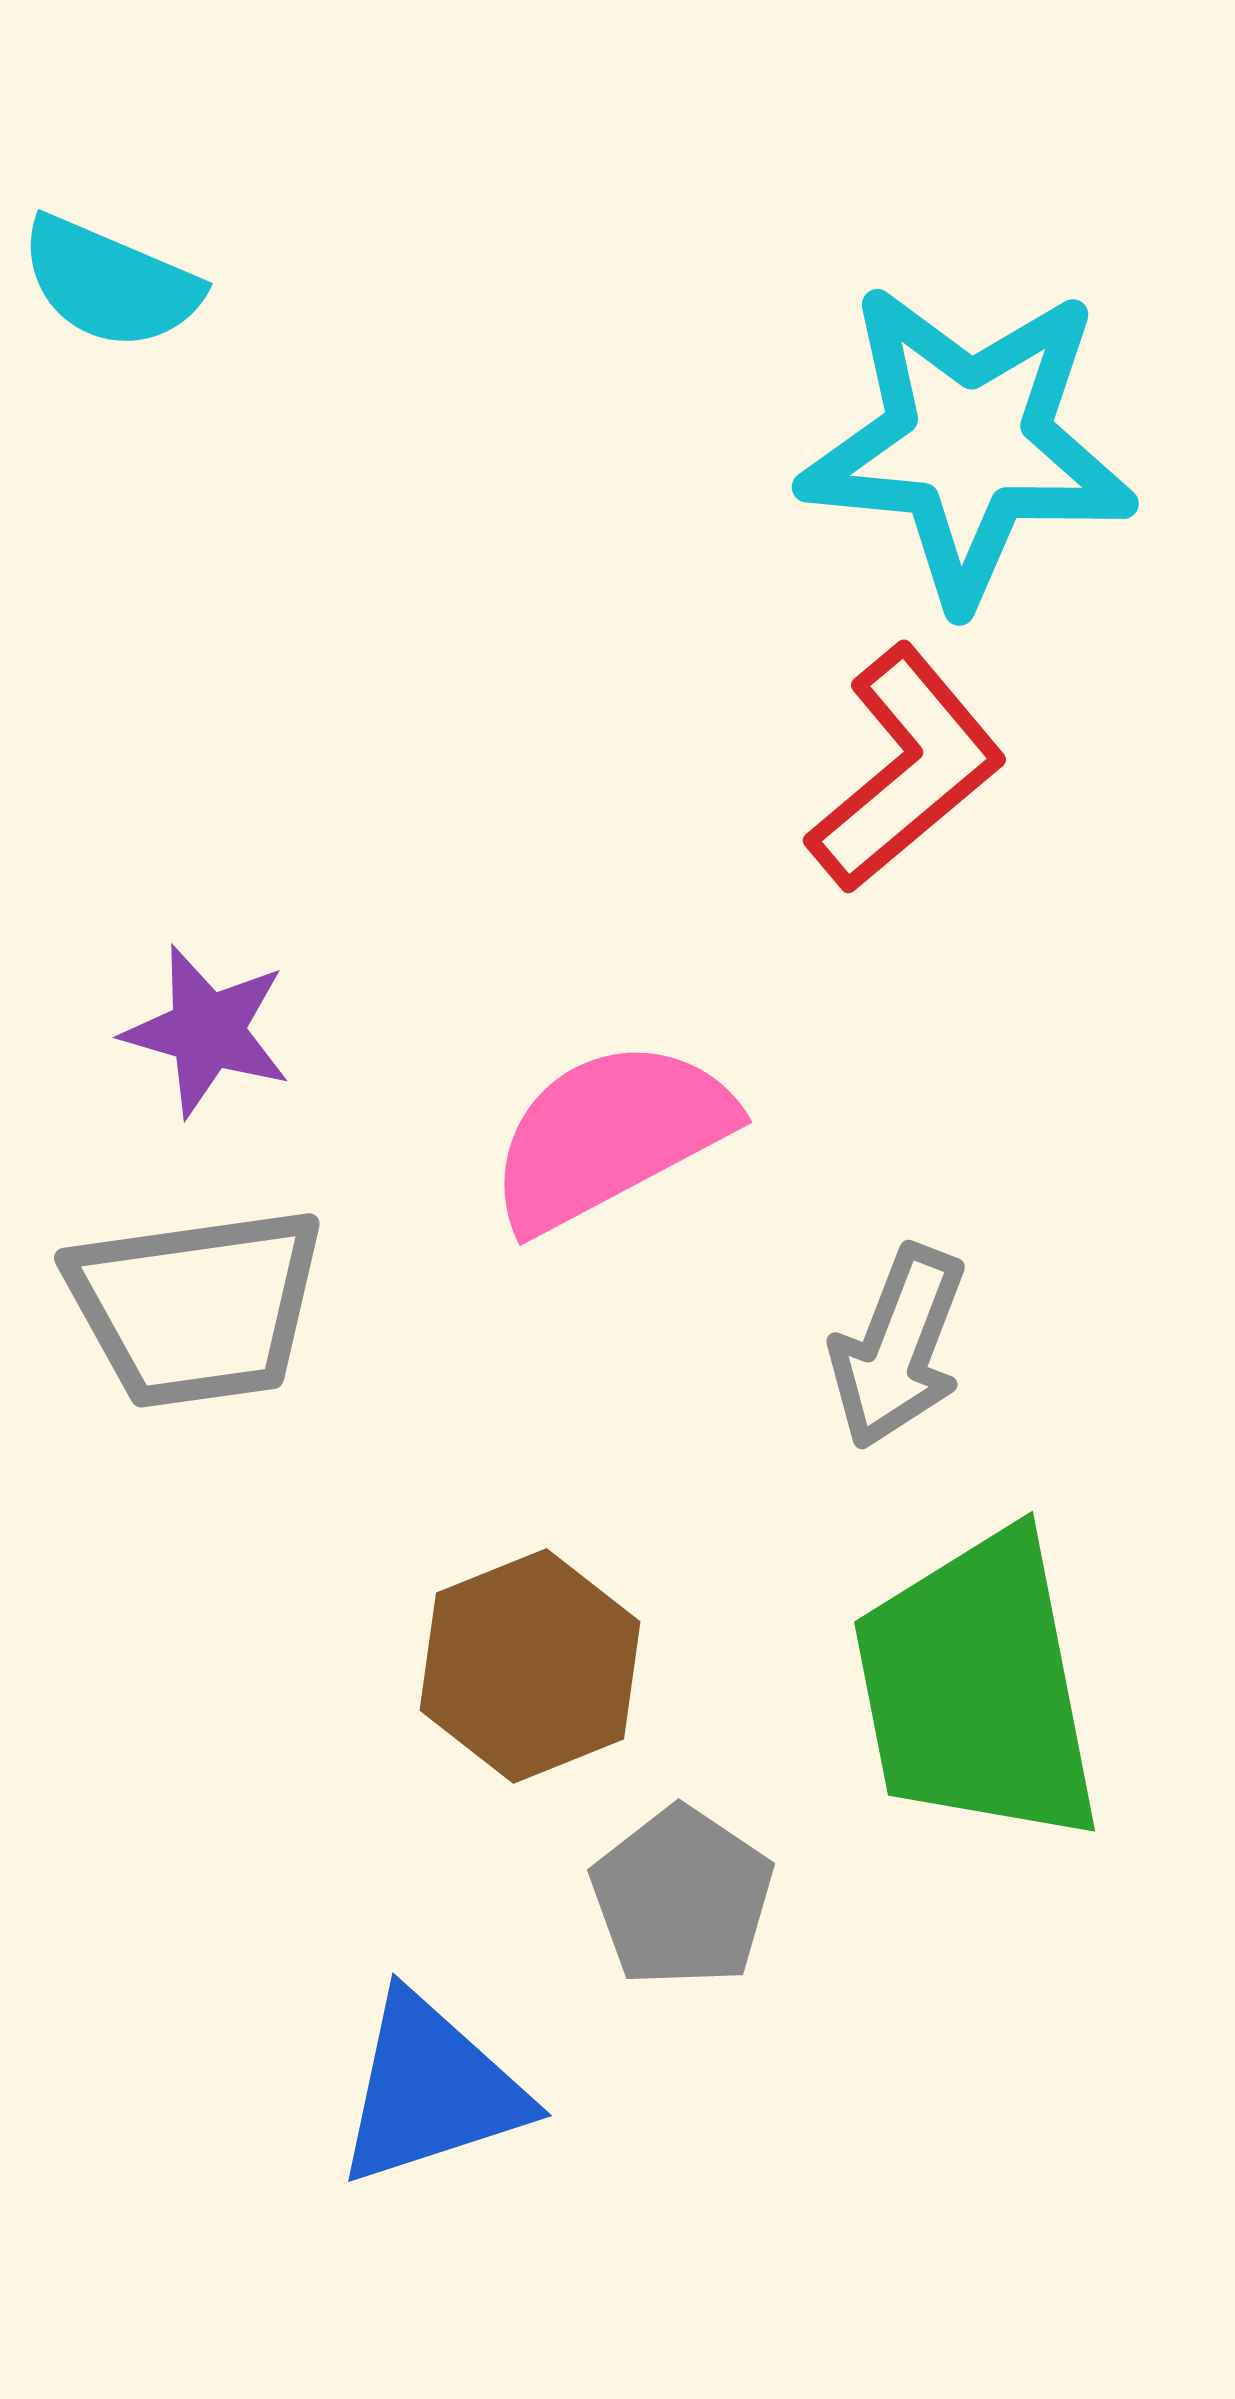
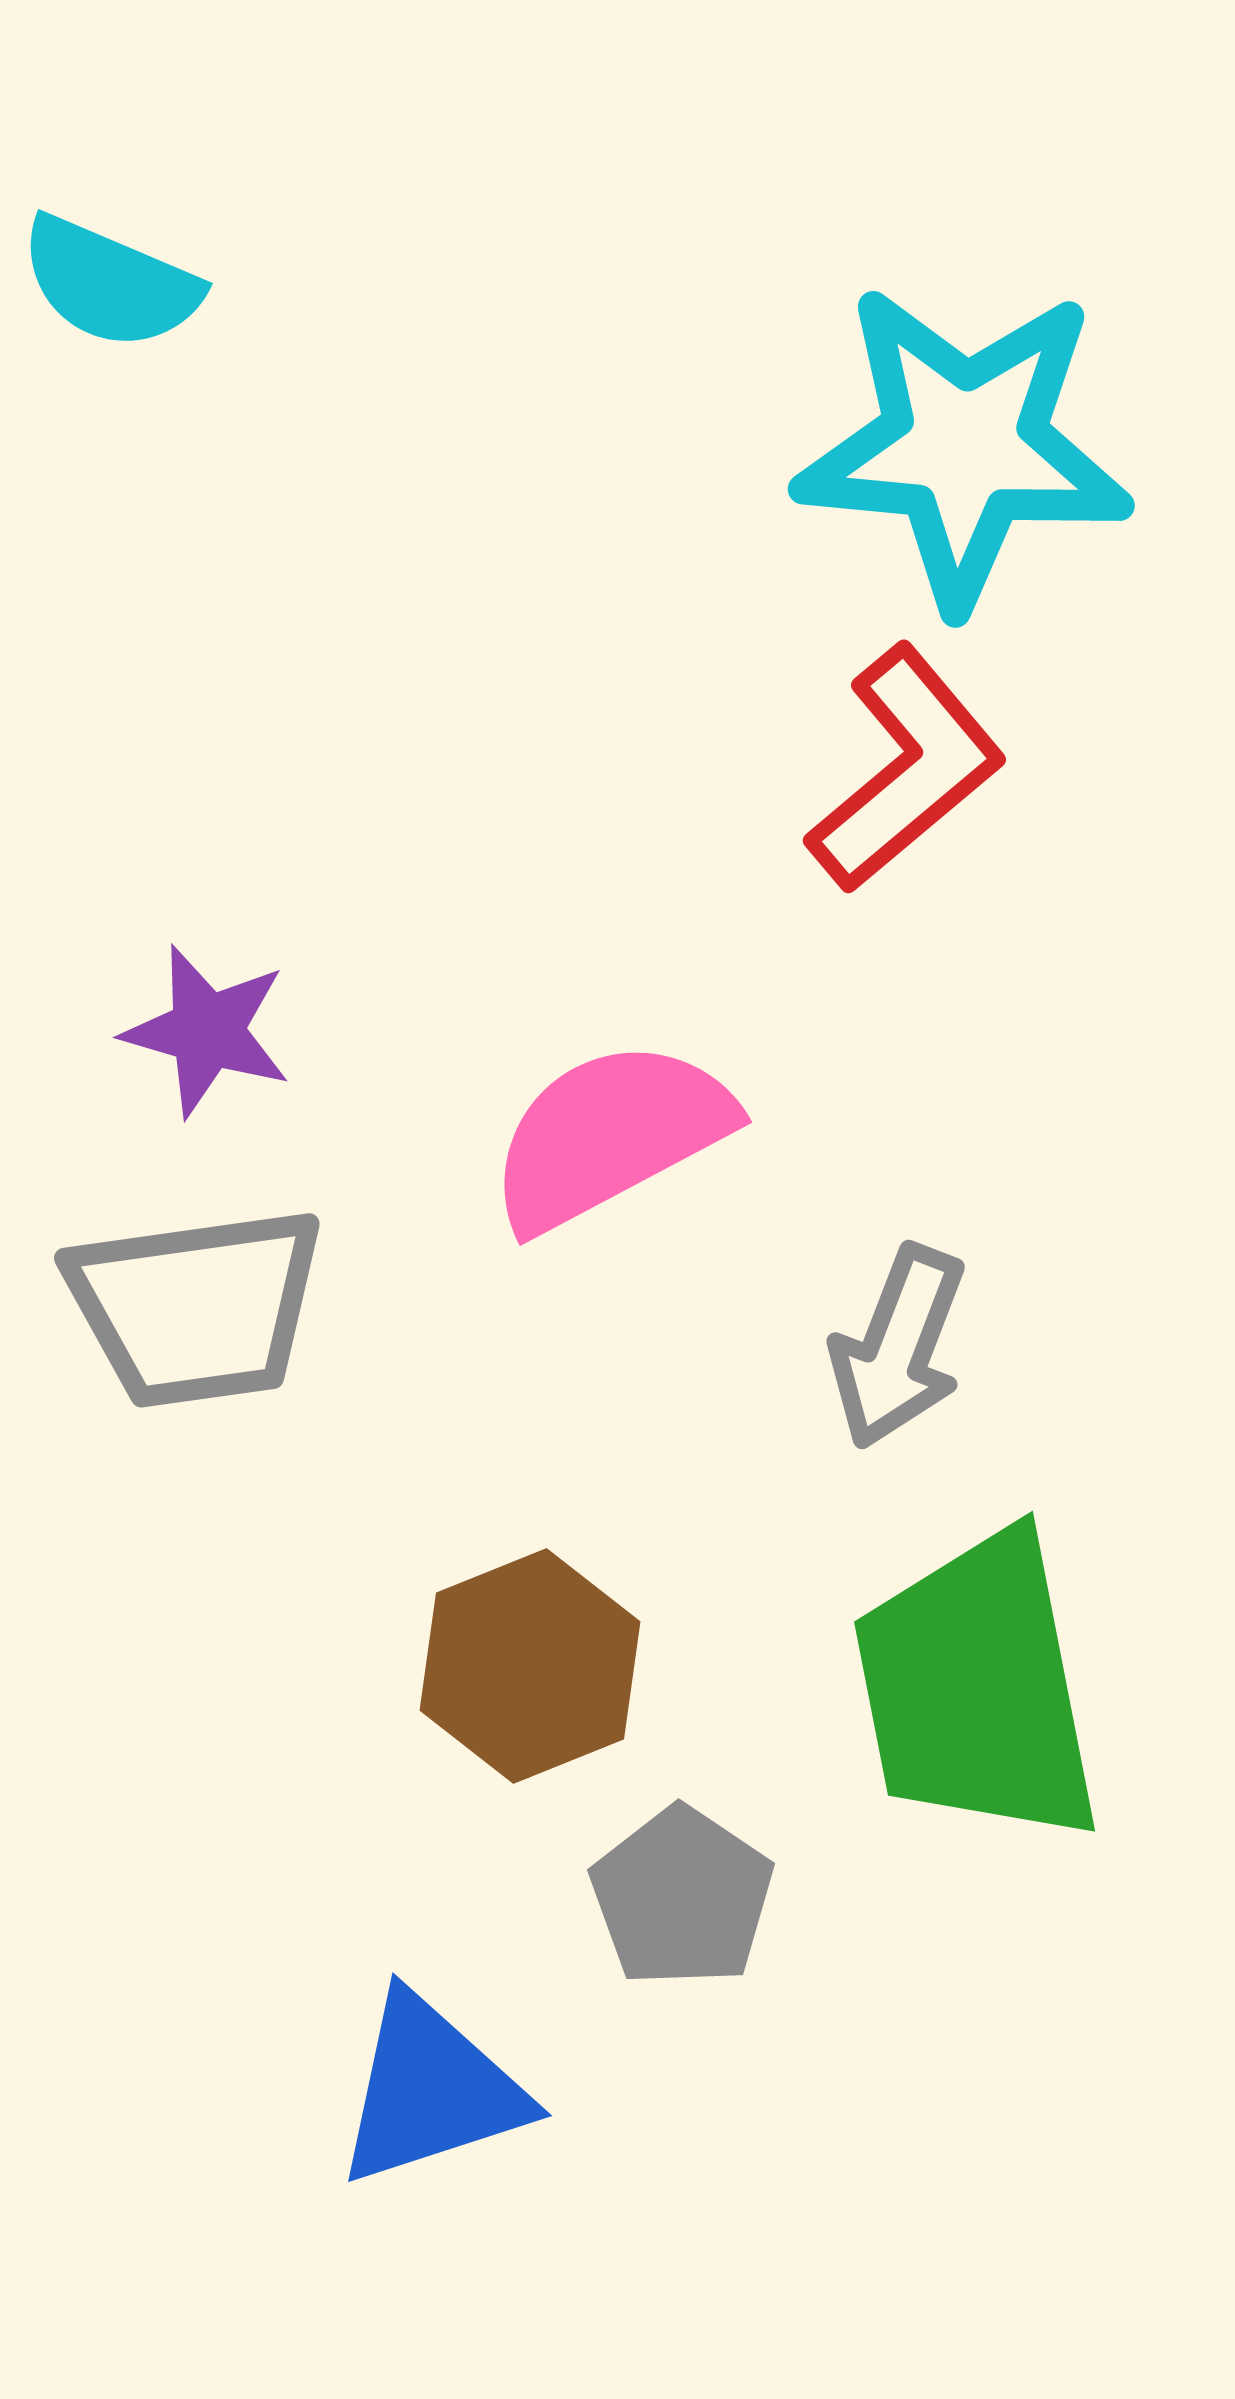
cyan star: moved 4 px left, 2 px down
